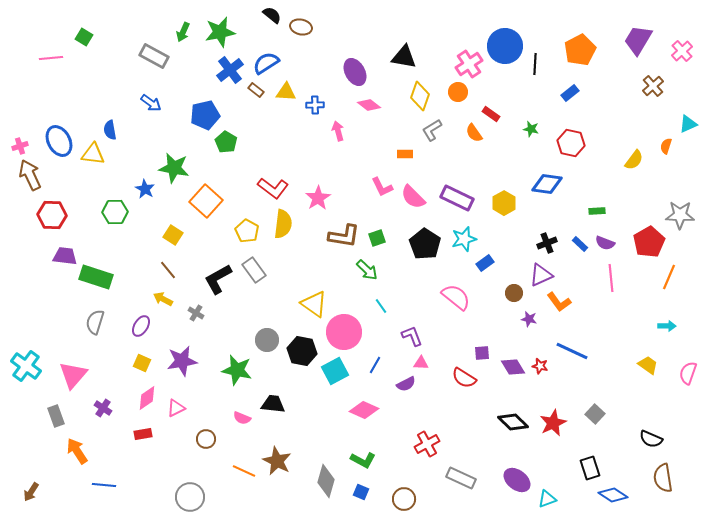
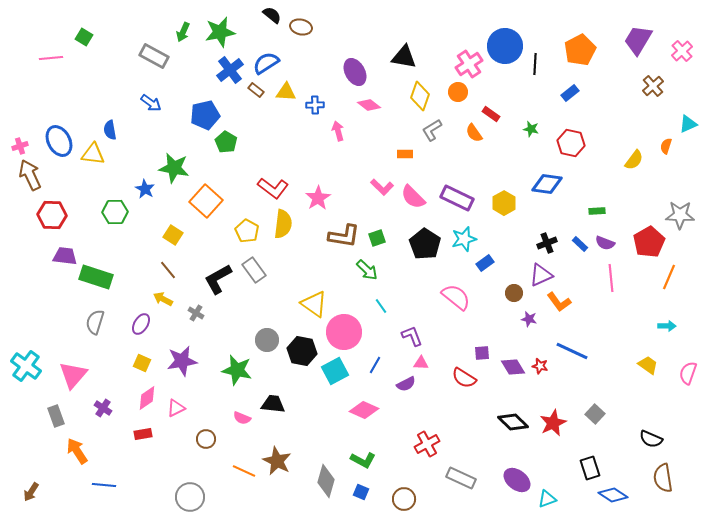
pink L-shape at (382, 187): rotated 20 degrees counterclockwise
purple ellipse at (141, 326): moved 2 px up
